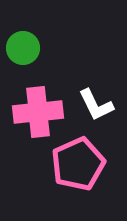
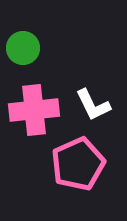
white L-shape: moved 3 px left
pink cross: moved 4 px left, 2 px up
